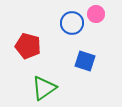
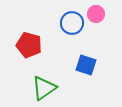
red pentagon: moved 1 px right, 1 px up
blue square: moved 1 px right, 4 px down
